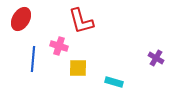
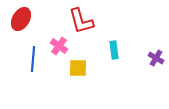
pink cross: rotated 18 degrees clockwise
cyan rectangle: moved 32 px up; rotated 66 degrees clockwise
